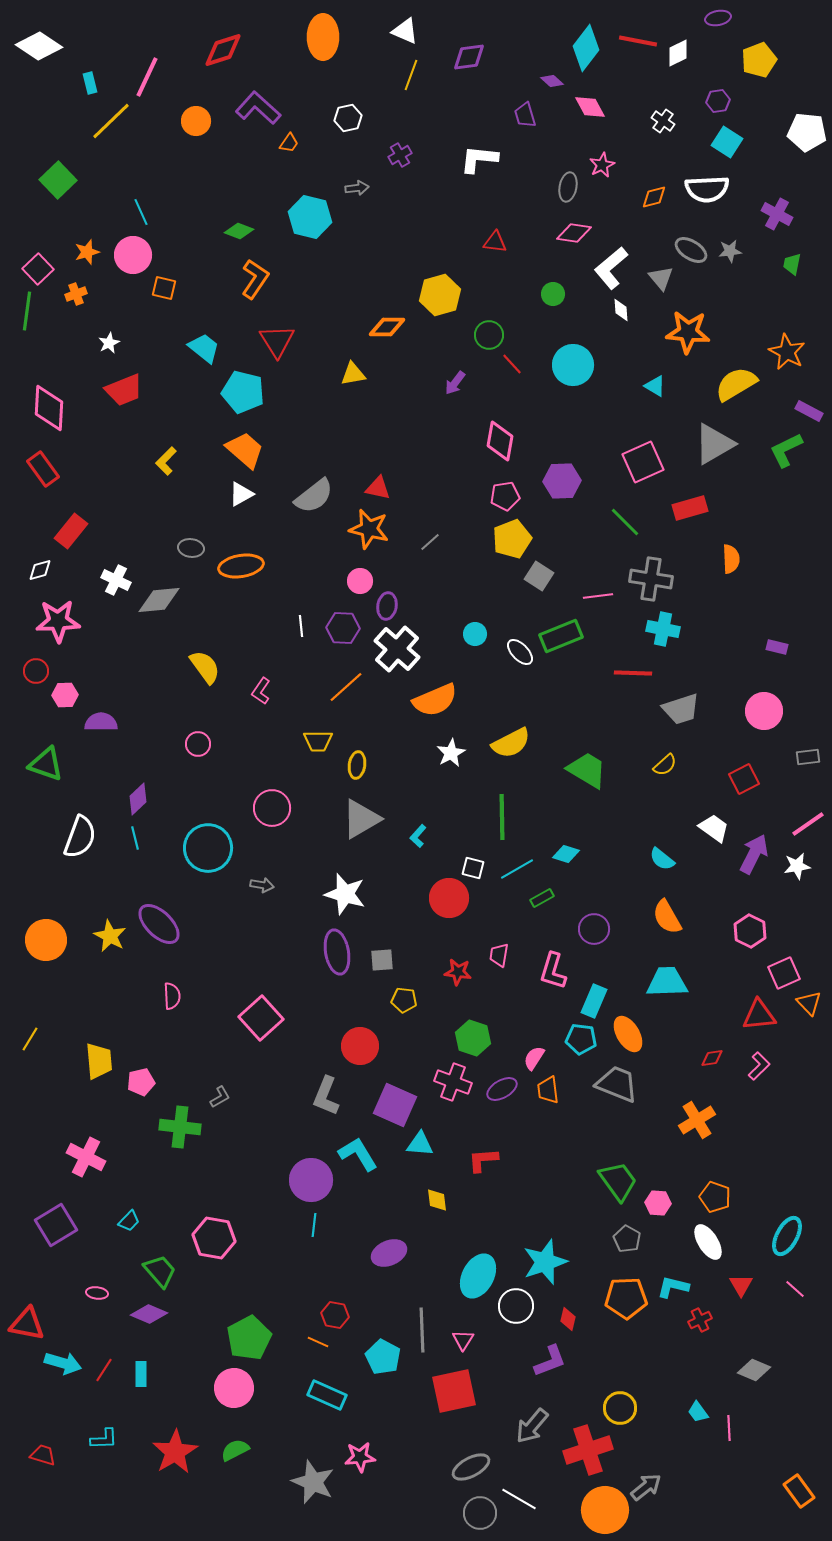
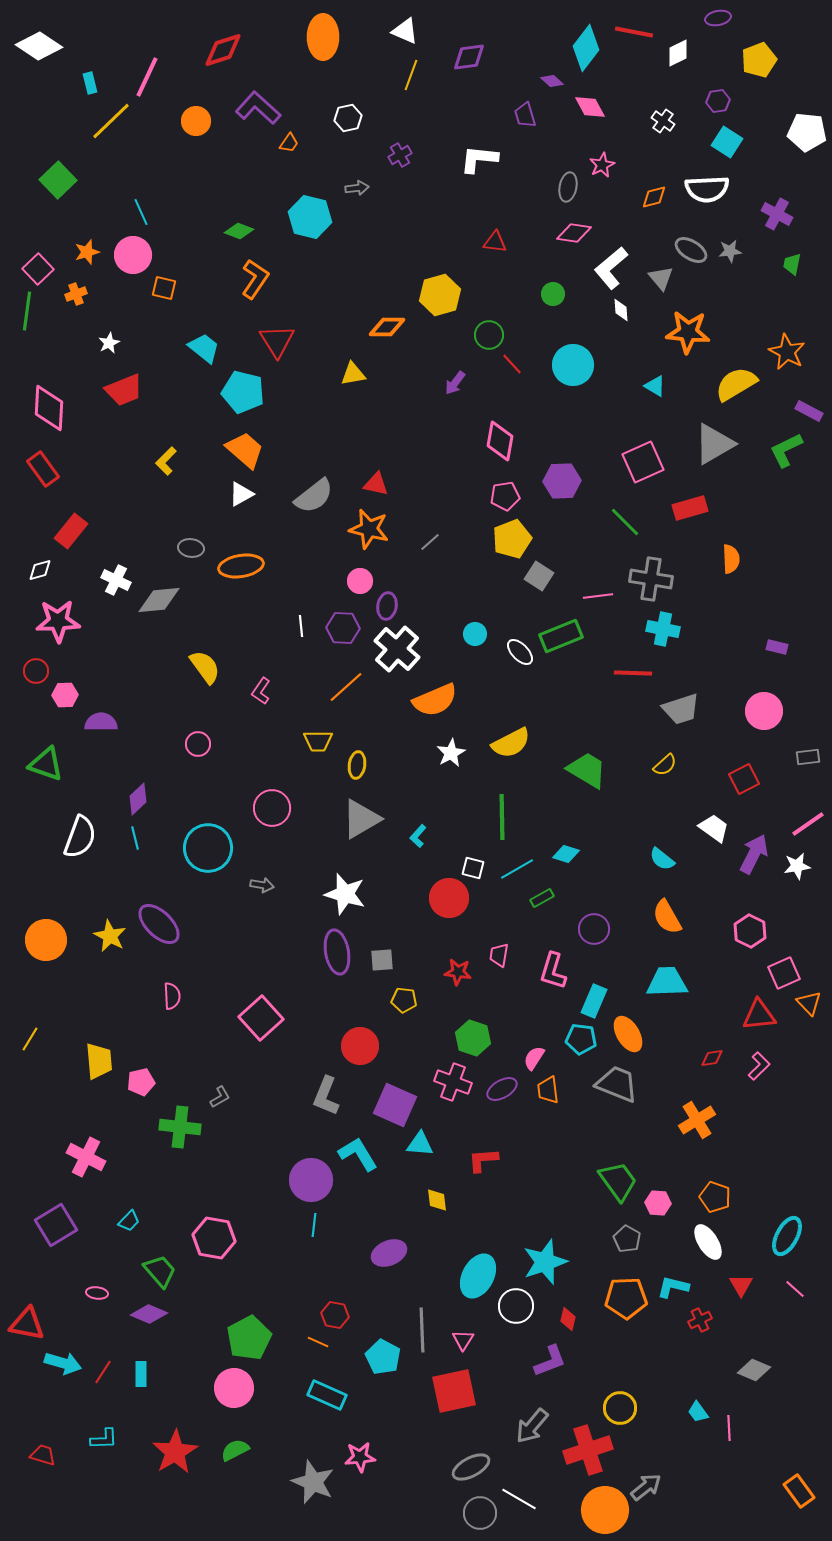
red line at (638, 41): moved 4 px left, 9 px up
red triangle at (378, 488): moved 2 px left, 4 px up
red line at (104, 1370): moved 1 px left, 2 px down
